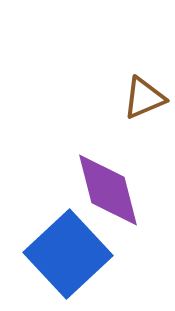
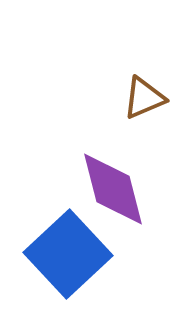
purple diamond: moved 5 px right, 1 px up
